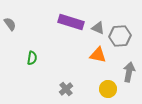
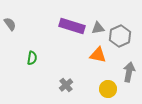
purple rectangle: moved 1 px right, 4 px down
gray triangle: rotated 32 degrees counterclockwise
gray hexagon: rotated 20 degrees counterclockwise
gray cross: moved 4 px up
